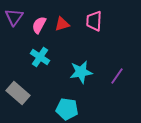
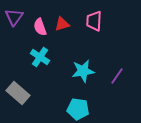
pink semicircle: moved 1 px right, 2 px down; rotated 48 degrees counterclockwise
cyan star: moved 2 px right, 1 px up
cyan pentagon: moved 11 px right
